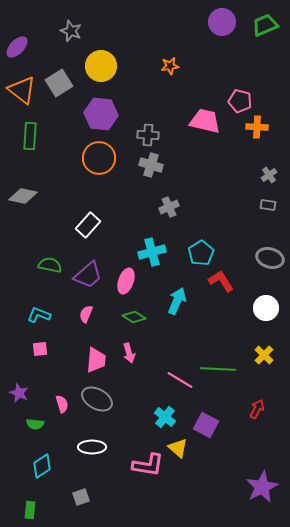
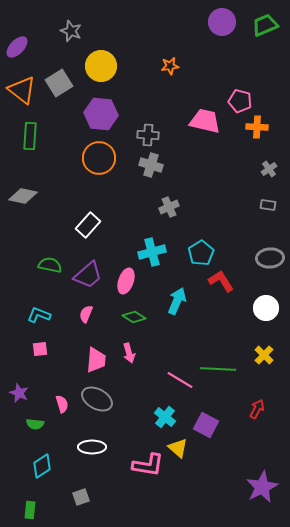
gray cross at (269, 175): moved 6 px up
gray ellipse at (270, 258): rotated 20 degrees counterclockwise
